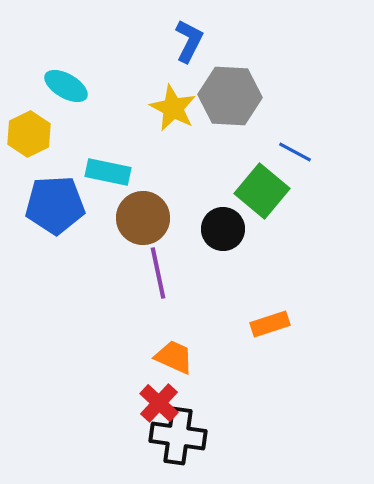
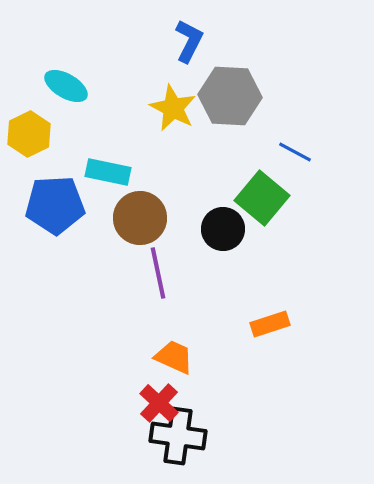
green square: moved 7 px down
brown circle: moved 3 px left
